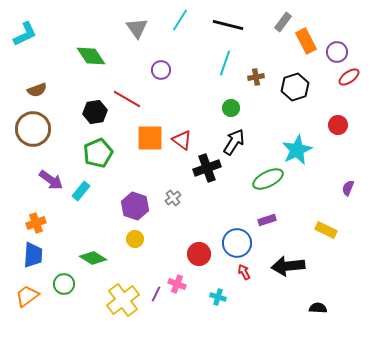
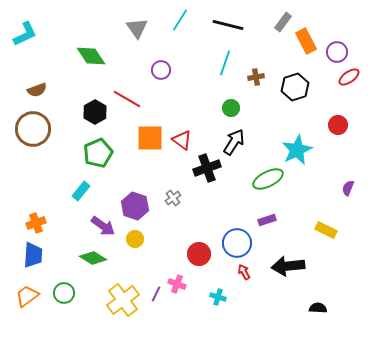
black hexagon at (95, 112): rotated 20 degrees counterclockwise
purple arrow at (51, 180): moved 52 px right, 46 px down
green circle at (64, 284): moved 9 px down
